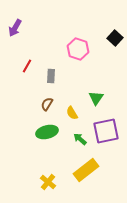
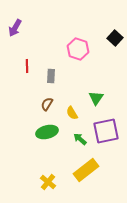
red line: rotated 32 degrees counterclockwise
